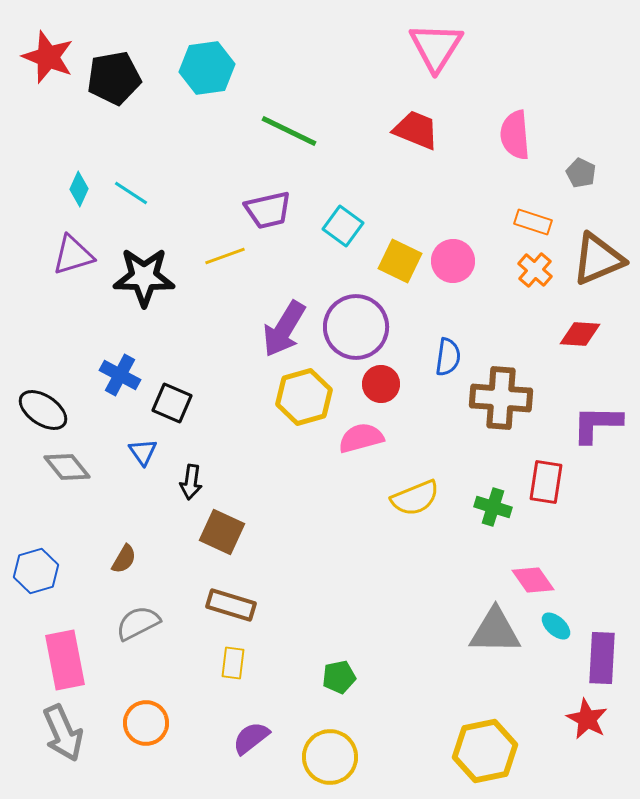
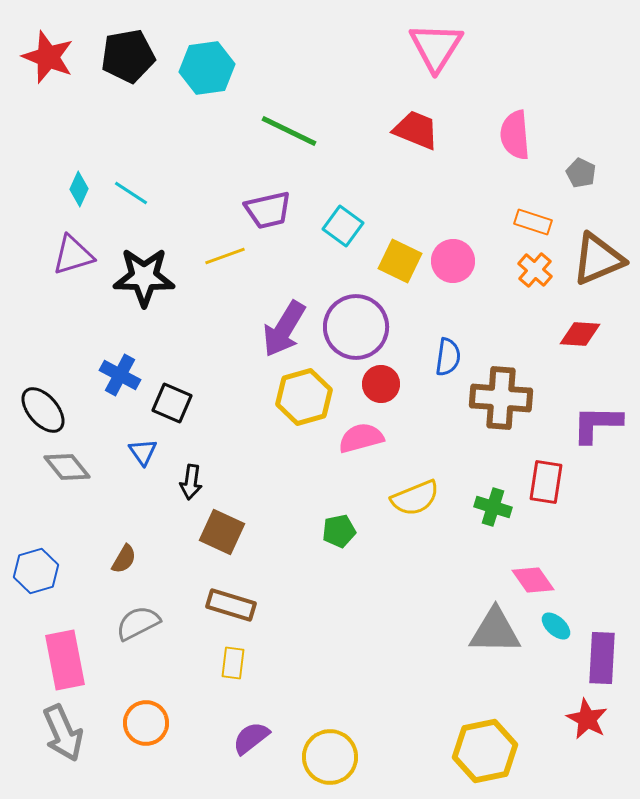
black pentagon at (114, 78): moved 14 px right, 22 px up
black ellipse at (43, 410): rotated 15 degrees clockwise
green pentagon at (339, 677): moved 146 px up
